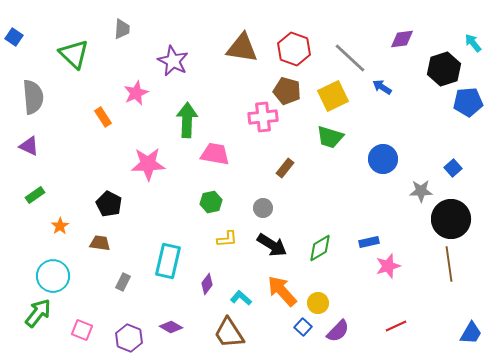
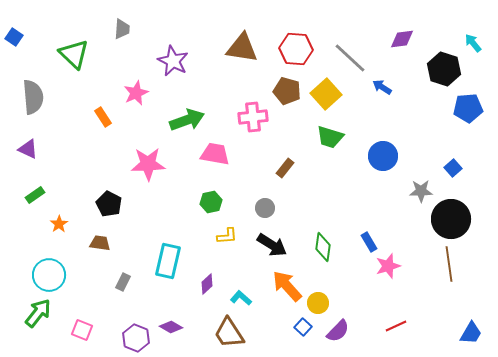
red hexagon at (294, 49): moved 2 px right; rotated 16 degrees counterclockwise
black hexagon at (444, 69): rotated 24 degrees counterclockwise
yellow square at (333, 96): moved 7 px left, 2 px up; rotated 16 degrees counterclockwise
blue pentagon at (468, 102): moved 6 px down
pink cross at (263, 117): moved 10 px left
green arrow at (187, 120): rotated 68 degrees clockwise
purple triangle at (29, 146): moved 1 px left, 3 px down
blue circle at (383, 159): moved 3 px up
gray circle at (263, 208): moved 2 px right
orange star at (60, 226): moved 1 px left, 2 px up
yellow L-shape at (227, 239): moved 3 px up
blue rectangle at (369, 242): rotated 72 degrees clockwise
green diamond at (320, 248): moved 3 px right, 1 px up; rotated 52 degrees counterclockwise
cyan circle at (53, 276): moved 4 px left, 1 px up
purple diamond at (207, 284): rotated 10 degrees clockwise
orange arrow at (282, 291): moved 5 px right, 5 px up
purple hexagon at (129, 338): moved 7 px right
